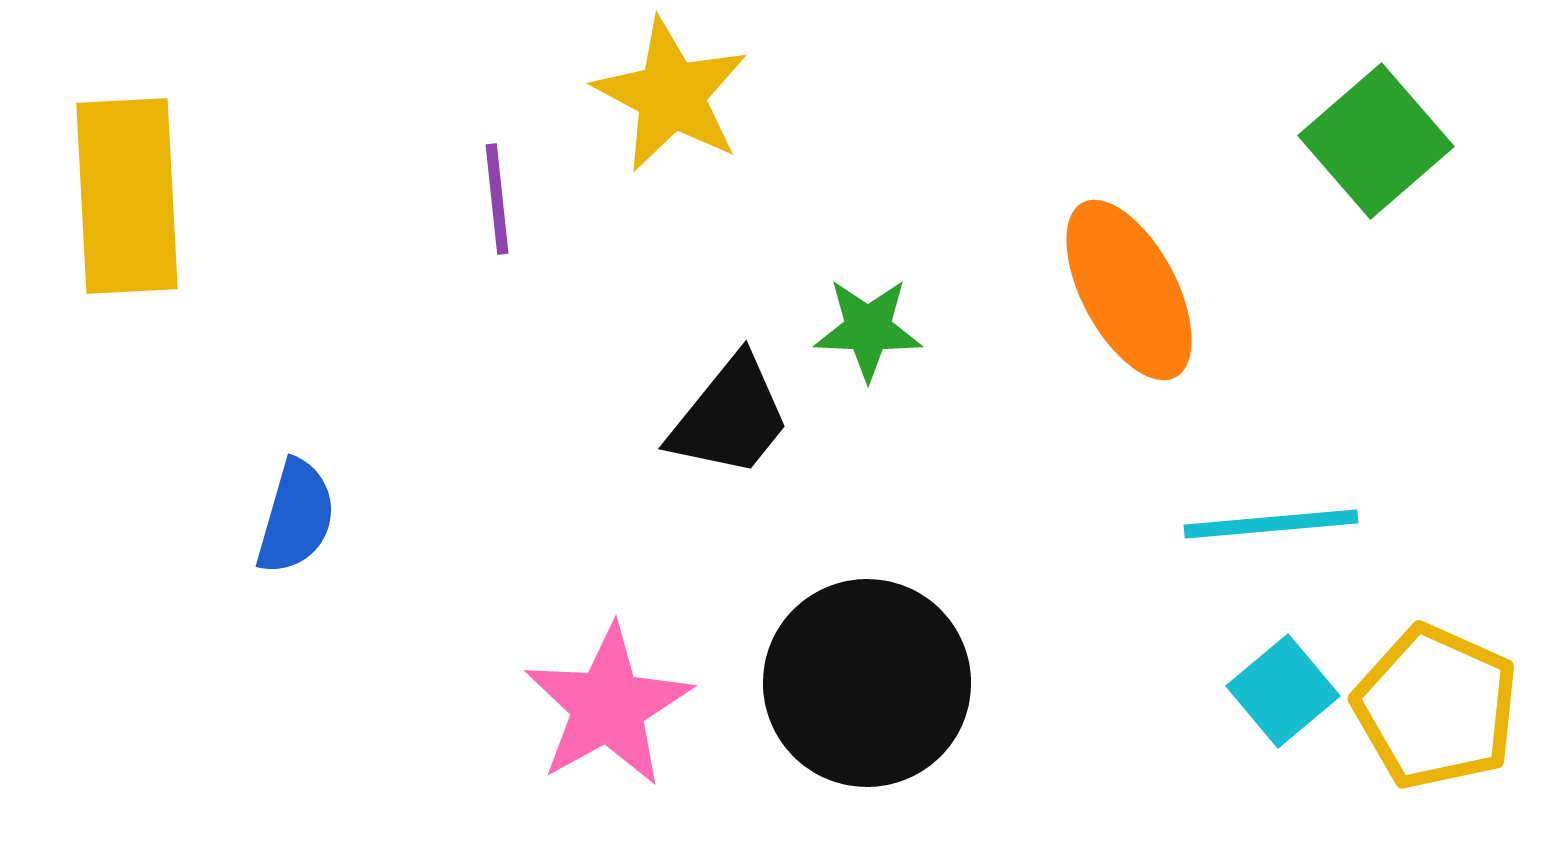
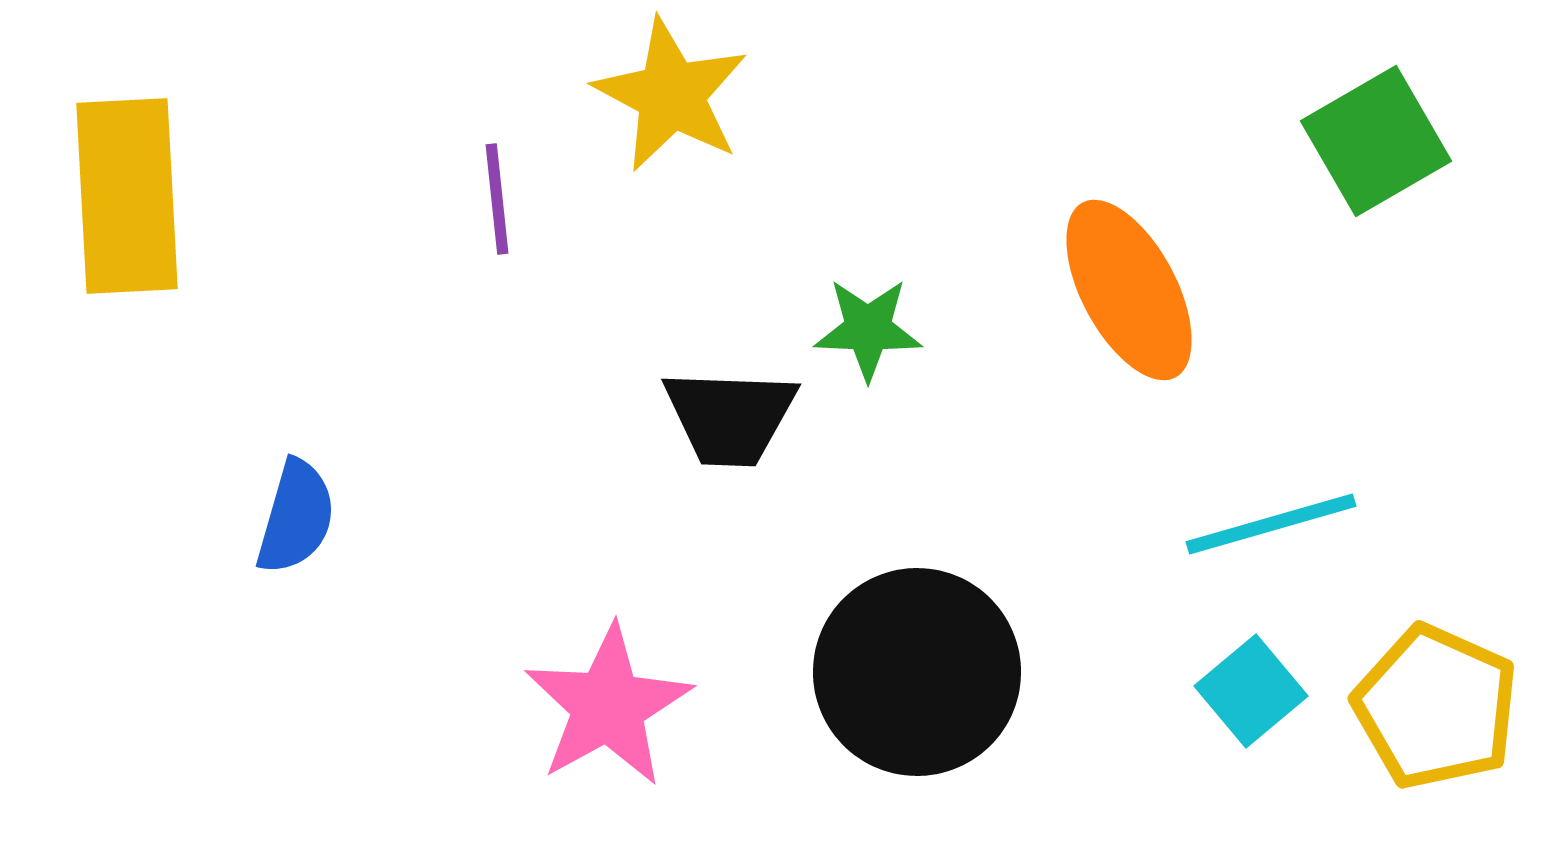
green square: rotated 11 degrees clockwise
black trapezoid: rotated 53 degrees clockwise
cyan line: rotated 11 degrees counterclockwise
black circle: moved 50 px right, 11 px up
cyan square: moved 32 px left
